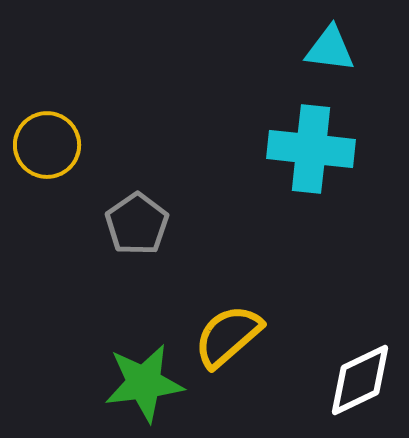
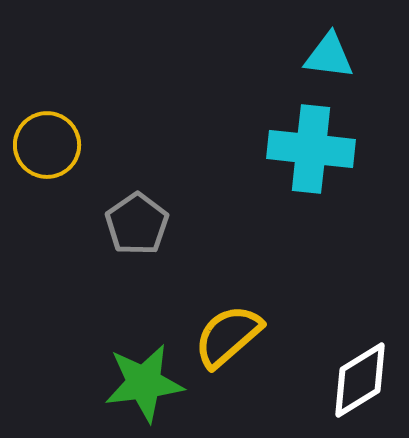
cyan triangle: moved 1 px left, 7 px down
white diamond: rotated 6 degrees counterclockwise
